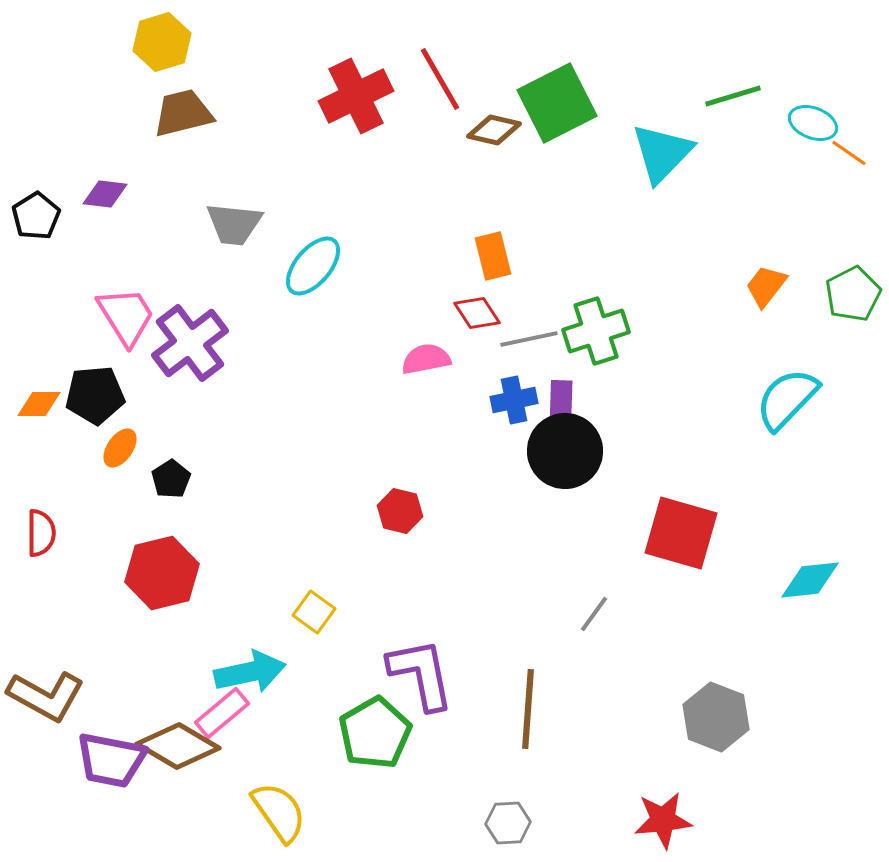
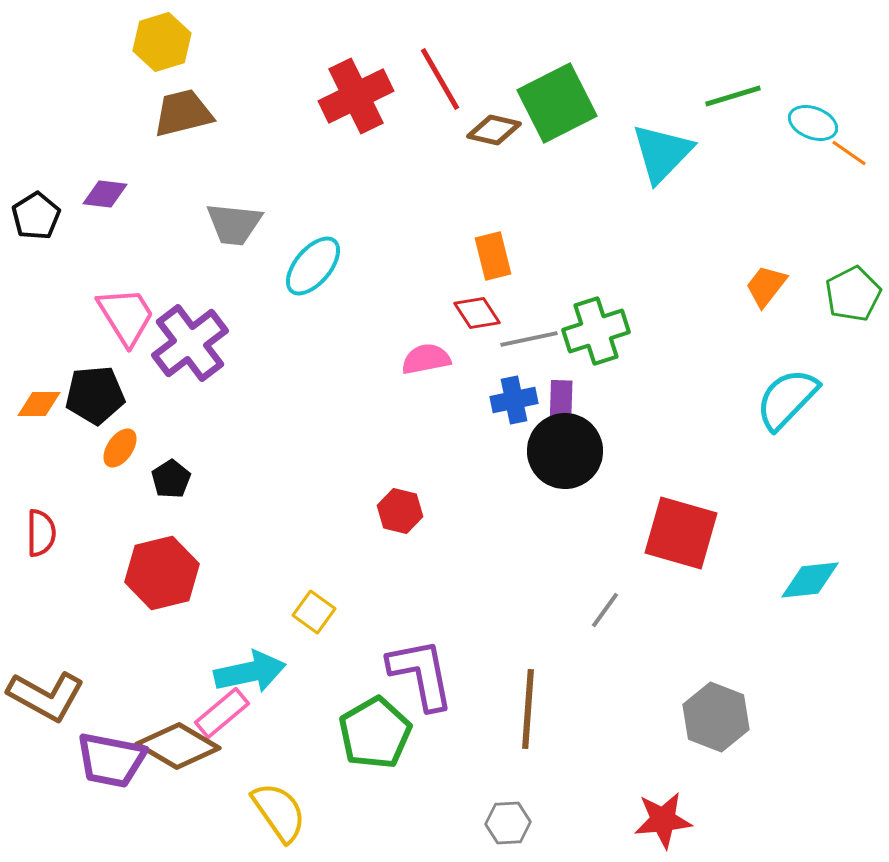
gray line at (594, 614): moved 11 px right, 4 px up
